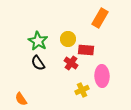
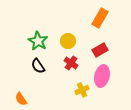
yellow circle: moved 2 px down
red rectangle: moved 14 px right; rotated 35 degrees counterclockwise
black semicircle: moved 3 px down
pink ellipse: rotated 15 degrees clockwise
